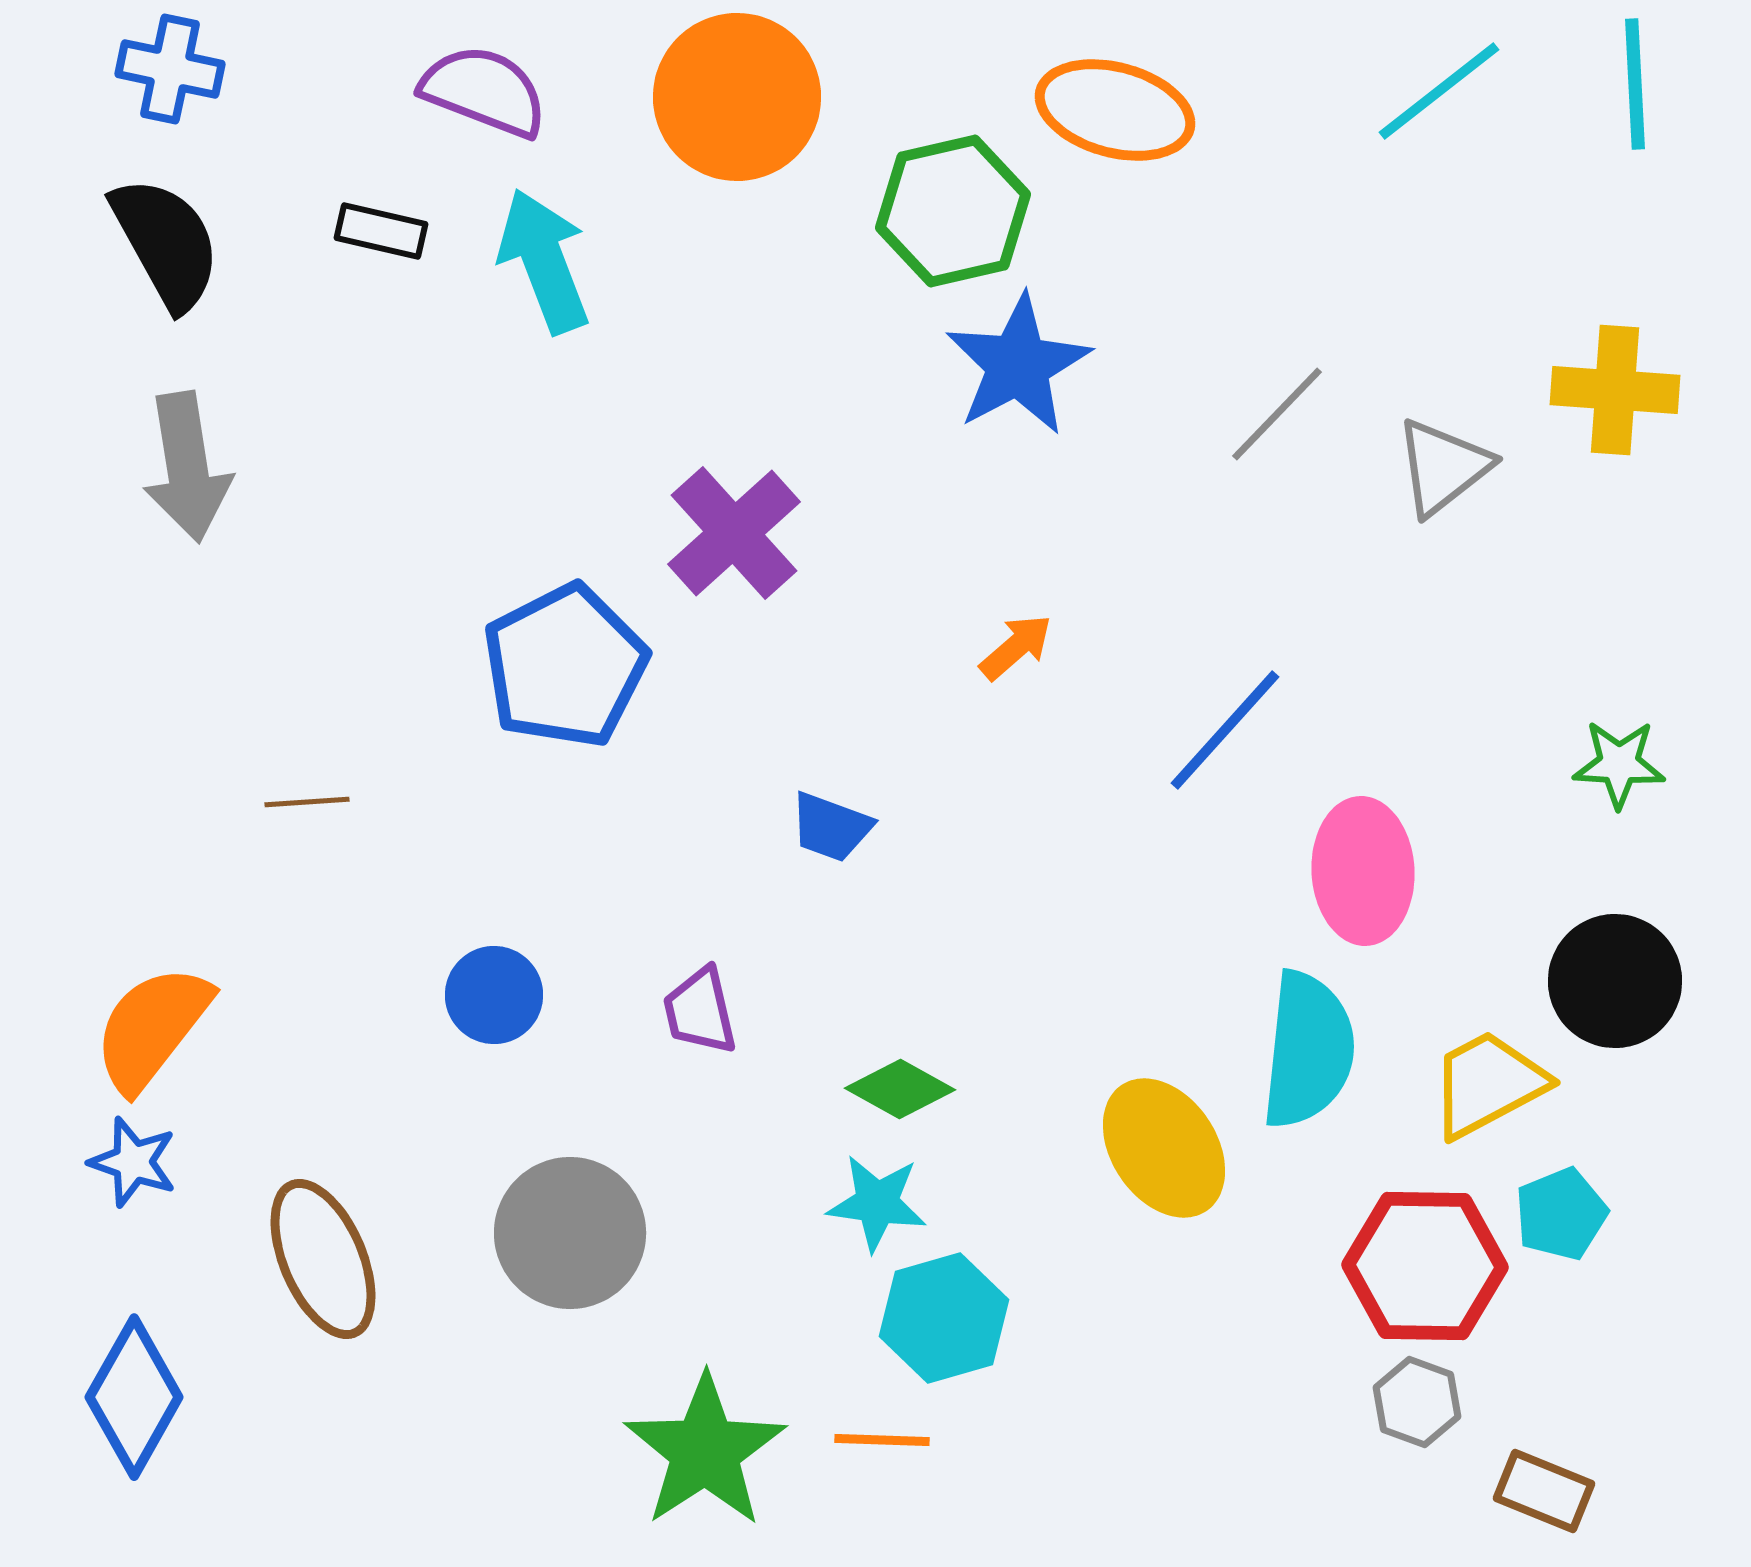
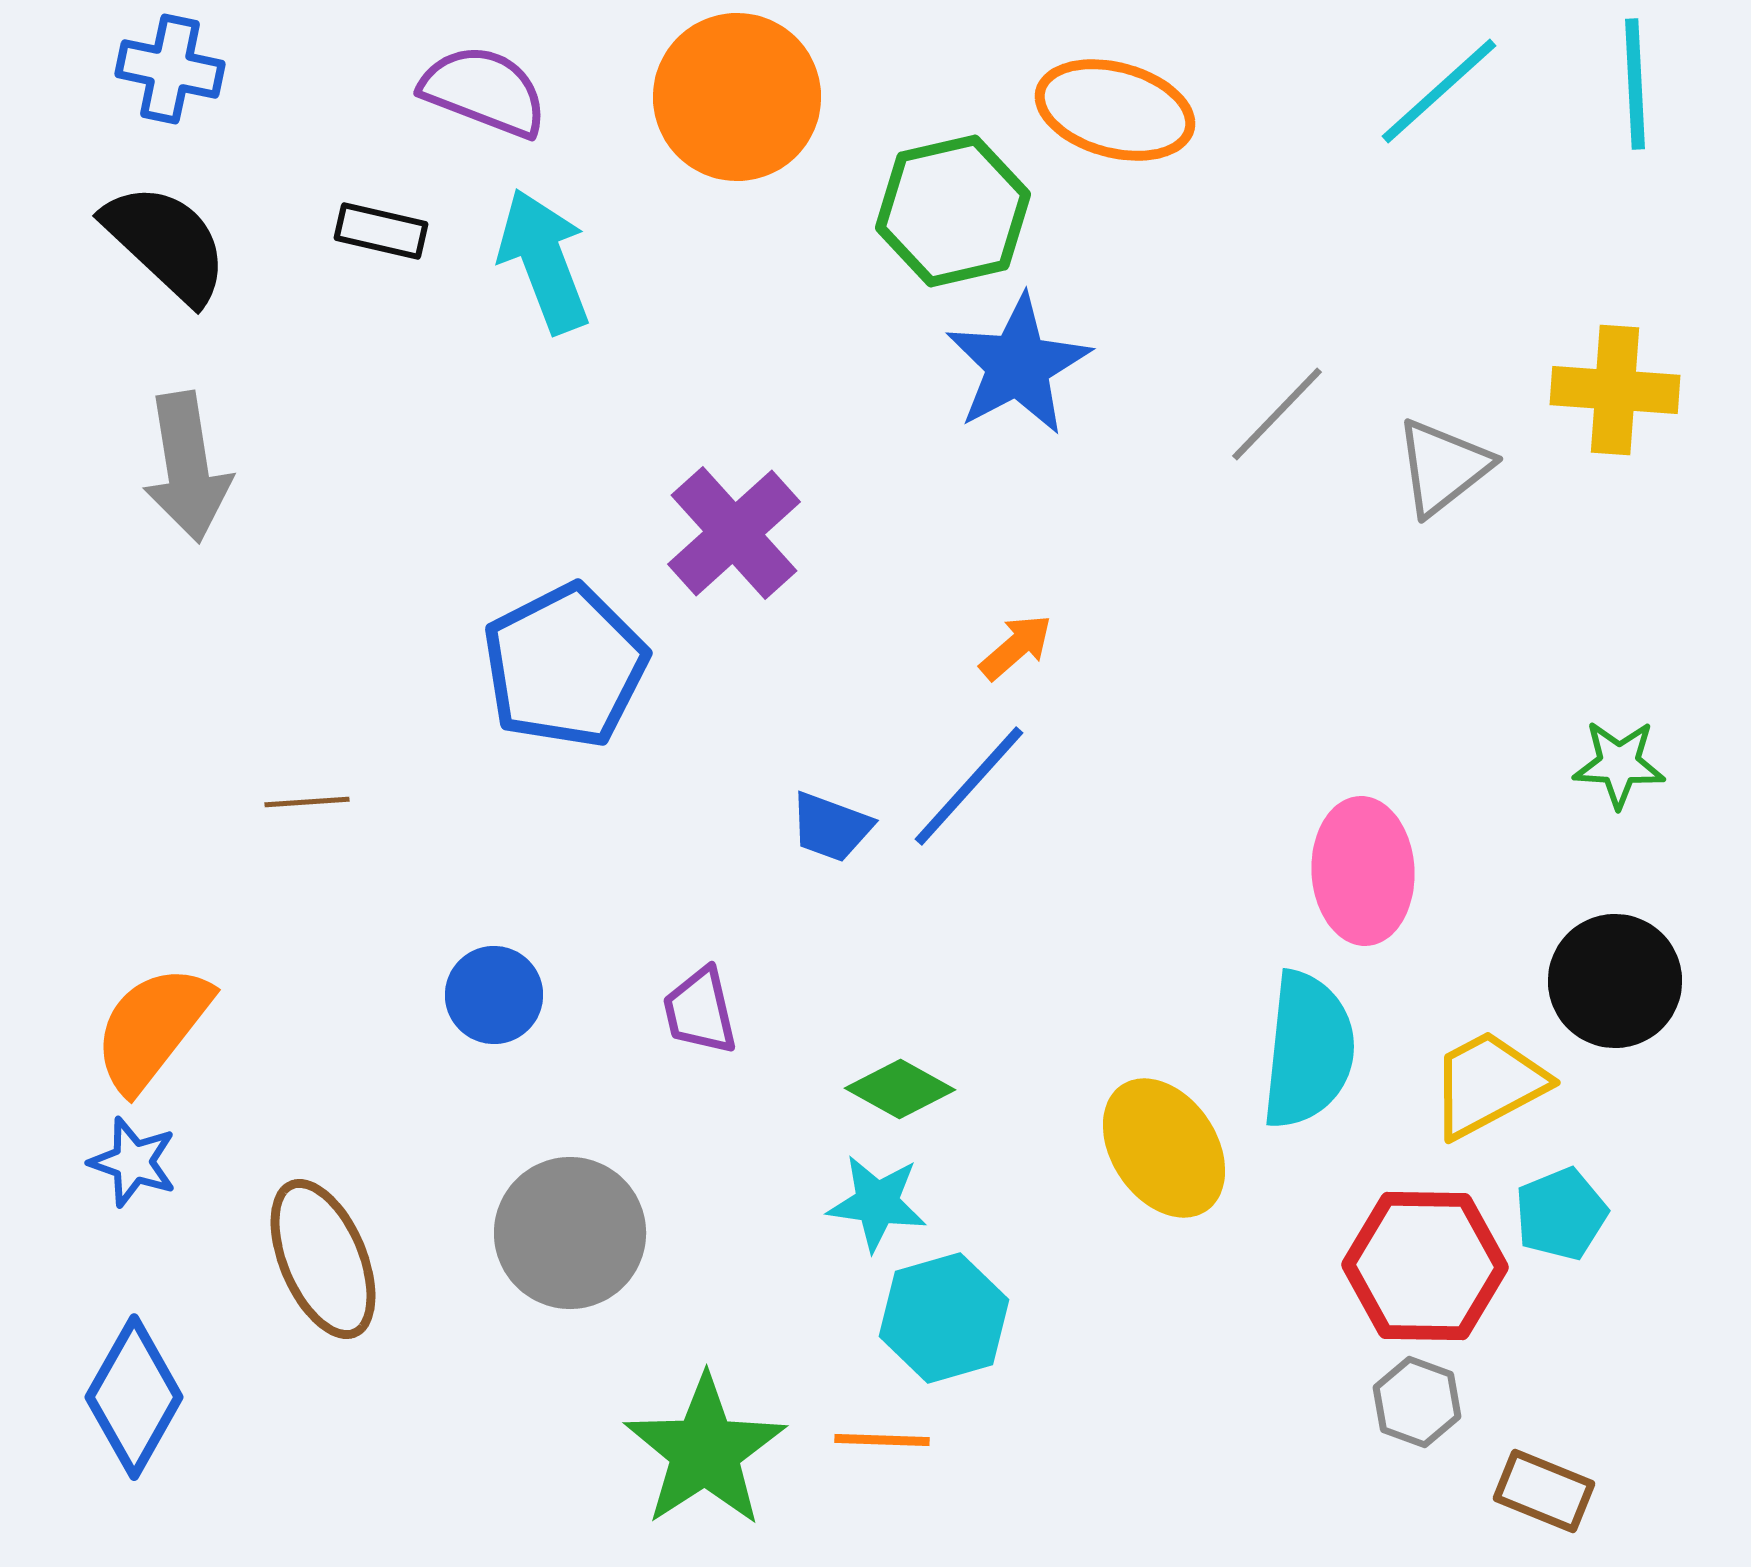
cyan line at (1439, 91): rotated 4 degrees counterclockwise
black semicircle at (166, 243): rotated 18 degrees counterclockwise
blue line at (1225, 730): moved 256 px left, 56 px down
